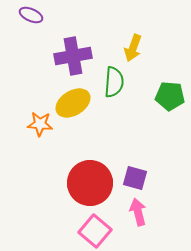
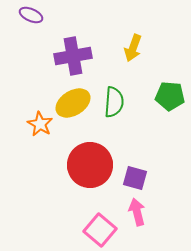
green semicircle: moved 20 px down
orange star: rotated 25 degrees clockwise
red circle: moved 18 px up
pink arrow: moved 1 px left
pink square: moved 5 px right, 1 px up
